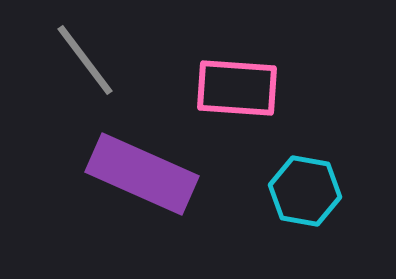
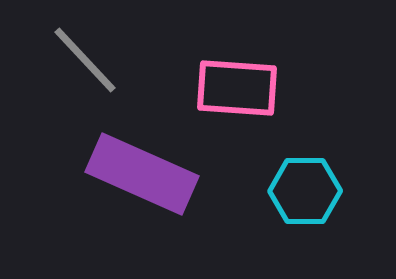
gray line: rotated 6 degrees counterclockwise
cyan hexagon: rotated 10 degrees counterclockwise
